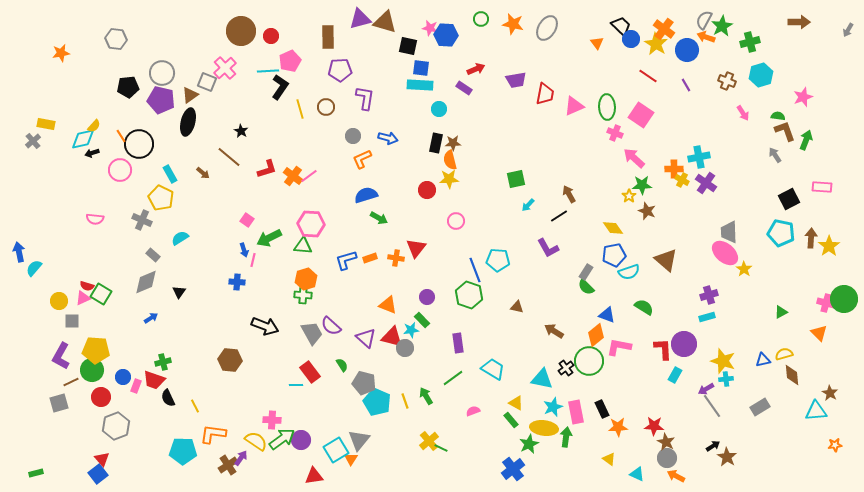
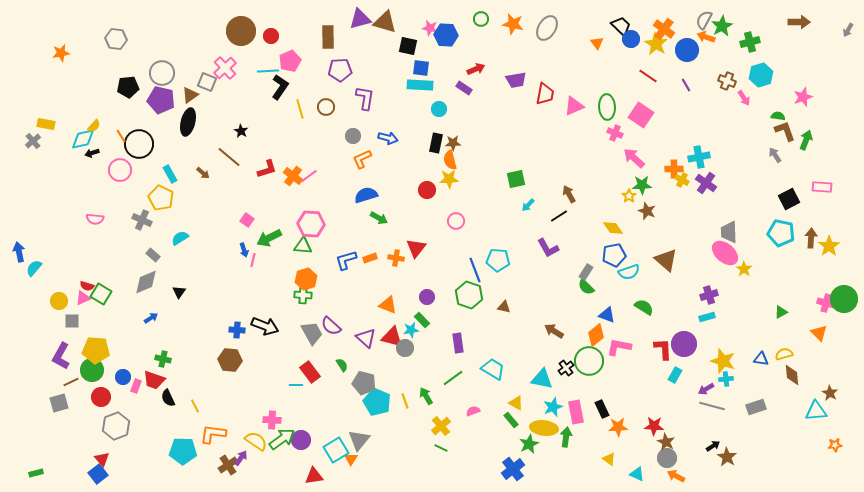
pink arrow at (743, 113): moved 1 px right, 15 px up
blue cross at (237, 282): moved 48 px down
brown triangle at (517, 307): moved 13 px left
blue triangle at (763, 360): moved 2 px left, 1 px up; rotated 21 degrees clockwise
green cross at (163, 362): moved 3 px up; rotated 28 degrees clockwise
gray line at (712, 406): rotated 40 degrees counterclockwise
gray rectangle at (760, 407): moved 4 px left; rotated 12 degrees clockwise
yellow cross at (429, 441): moved 12 px right, 15 px up
